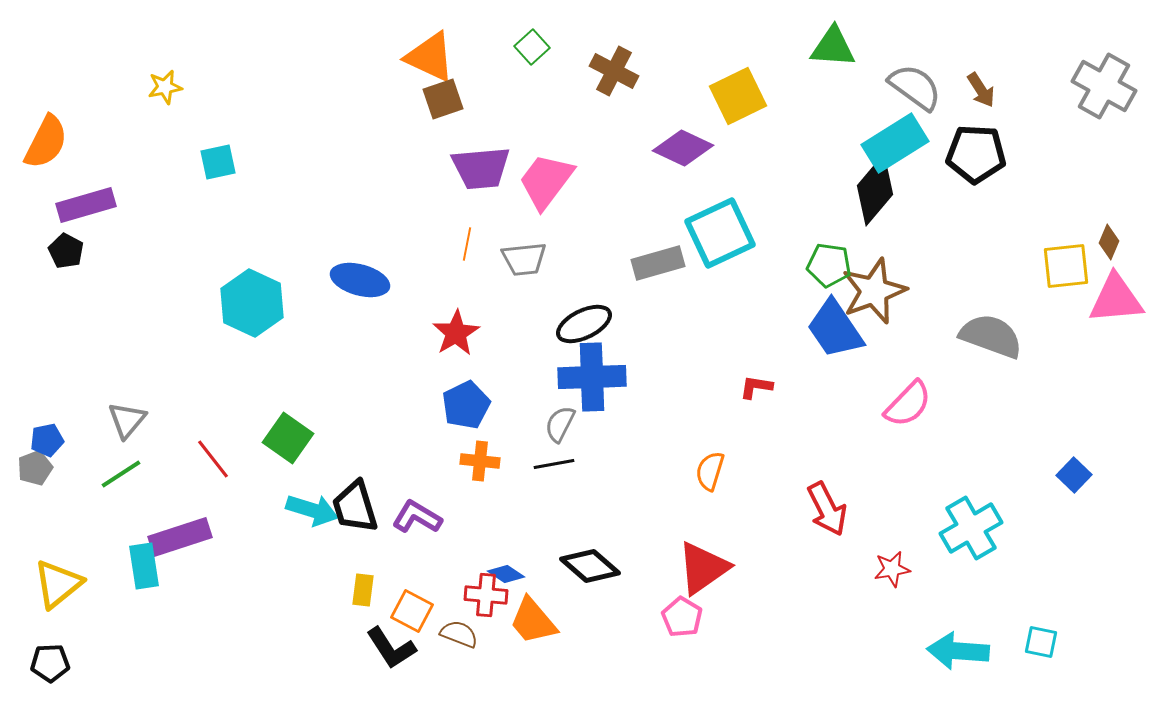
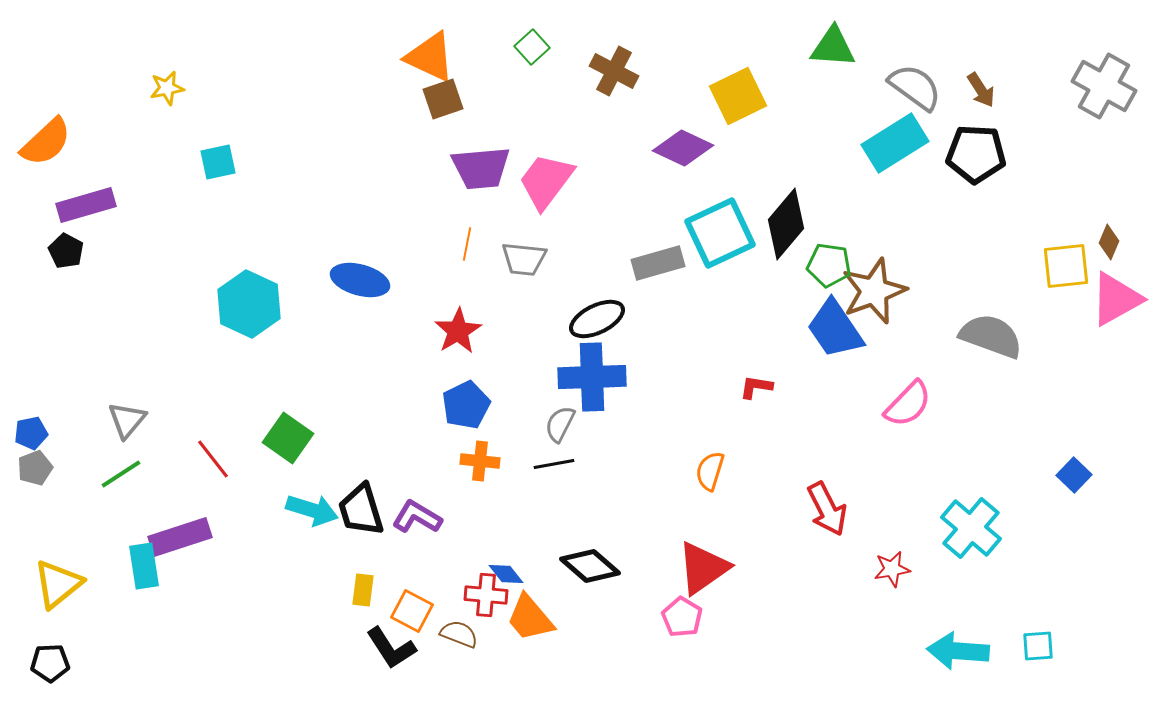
yellow star at (165, 87): moved 2 px right, 1 px down
orange semicircle at (46, 142): rotated 20 degrees clockwise
black diamond at (875, 190): moved 89 px left, 34 px down
gray trapezoid at (524, 259): rotated 12 degrees clockwise
pink triangle at (1116, 299): rotated 24 degrees counterclockwise
cyan hexagon at (252, 303): moved 3 px left, 1 px down
black ellipse at (584, 324): moved 13 px right, 5 px up
red star at (456, 333): moved 2 px right, 2 px up
blue pentagon at (47, 440): moved 16 px left, 7 px up
black trapezoid at (355, 507): moved 6 px right, 3 px down
cyan cross at (971, 528): rotated 20 degrees counterclockwise
blue diamond at (506, 574): rotated 18 degrees clockwise
orange trapezoid at (533, 621): moved 3 px left, 3 px up
cyan square at (1041, 642): moved 3 px left, 4 px down; rotated 16 degrees counterclockwise
